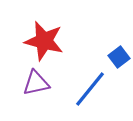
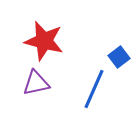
blue line: moved 4 px right; rotated 15 degrees counterclockwise
